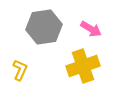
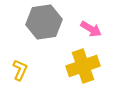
gray hexagon: moved 5 px up
